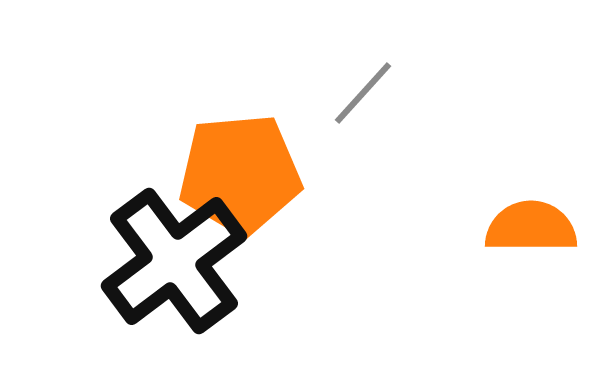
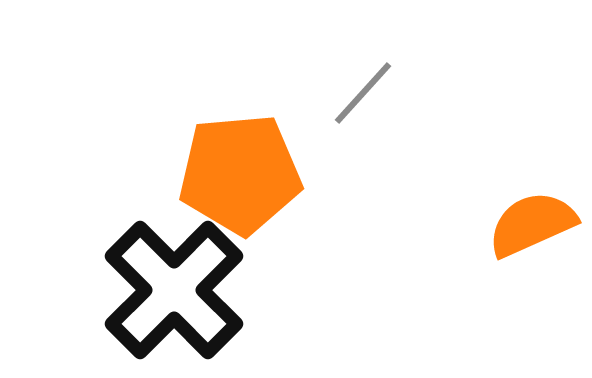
orange semicircle: moved 1 px right, 3 px up; rotated 24 degrees counterclockwise
black cross: moved 29 px down; rotated 8 degrees counterclockwise
